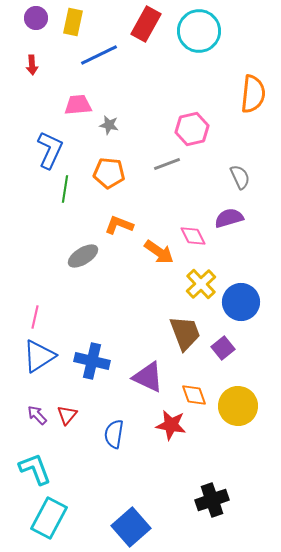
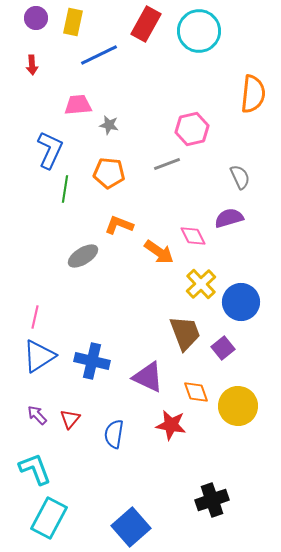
orange diamond: moved 2 px right, 3 px up
red triangle: moved 3 px right, 4 px down
